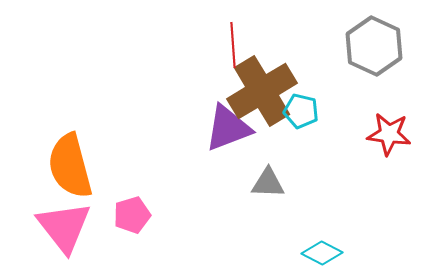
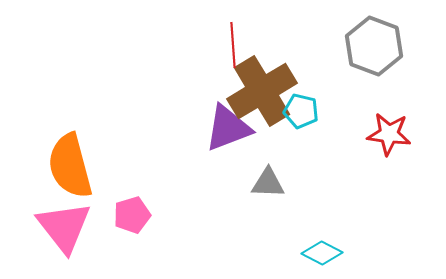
gray hexagon: rotated 4 degrees counterclockwise
